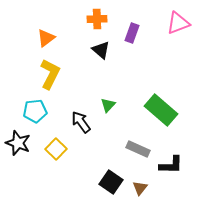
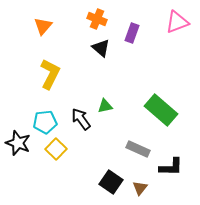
orange cross: rotated 24 degrees clockwise
pink triangle: moved 1 px left, 1 px up
orange triangle: moved 3 px left, 12 px up; rotated 12 degrees counterclockwise
black triangle: moved 2 px up
green triangle: moved 3 px left, 1 px down; rotated 35 degrees clockwise
cyan pentagon: moved 10 px right, 11 px down
black arrow: moved 3 px up
black L-shape: moved 2 px down
